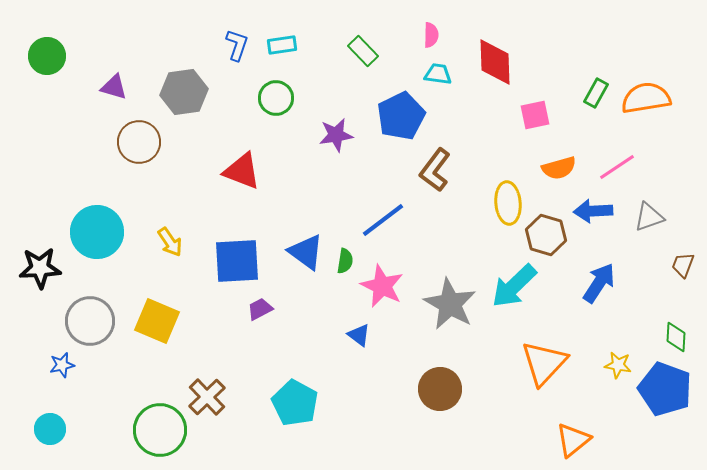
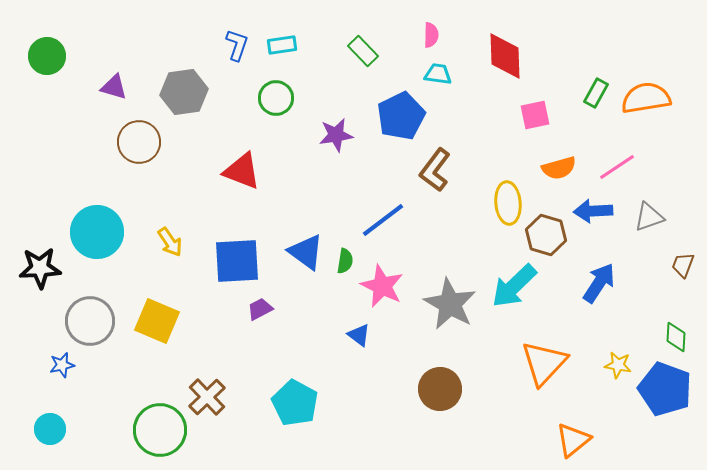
red diamond at (495, 62): moved 10 px right, 6 px up
